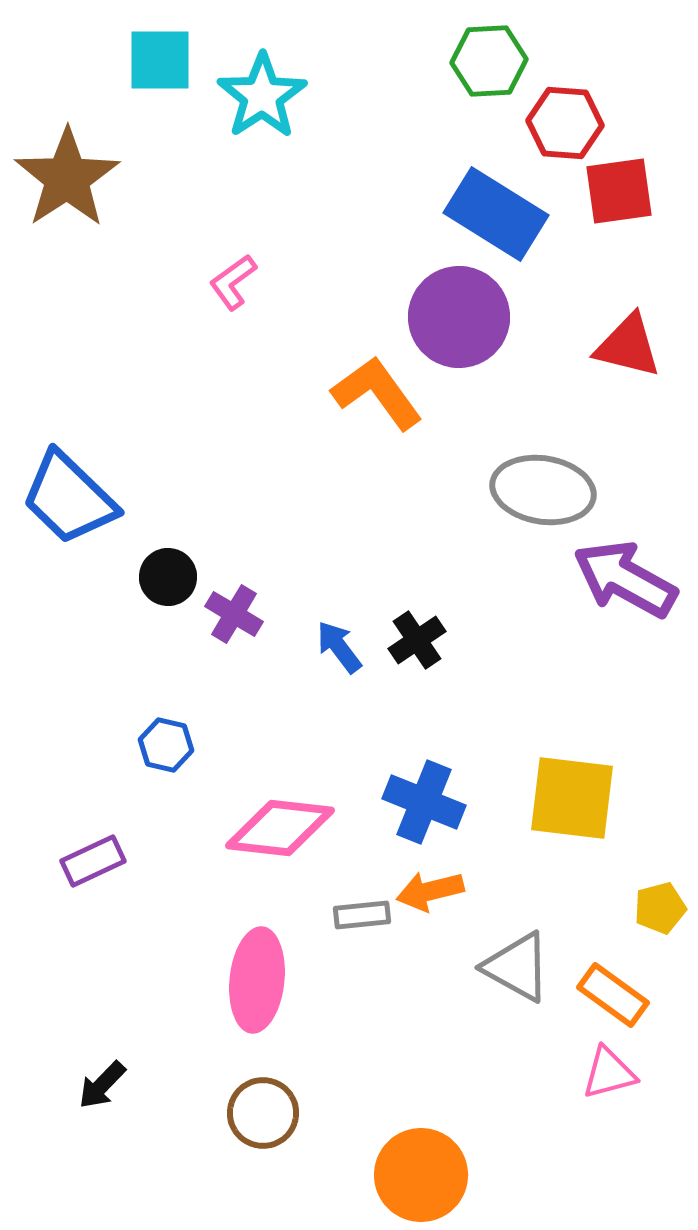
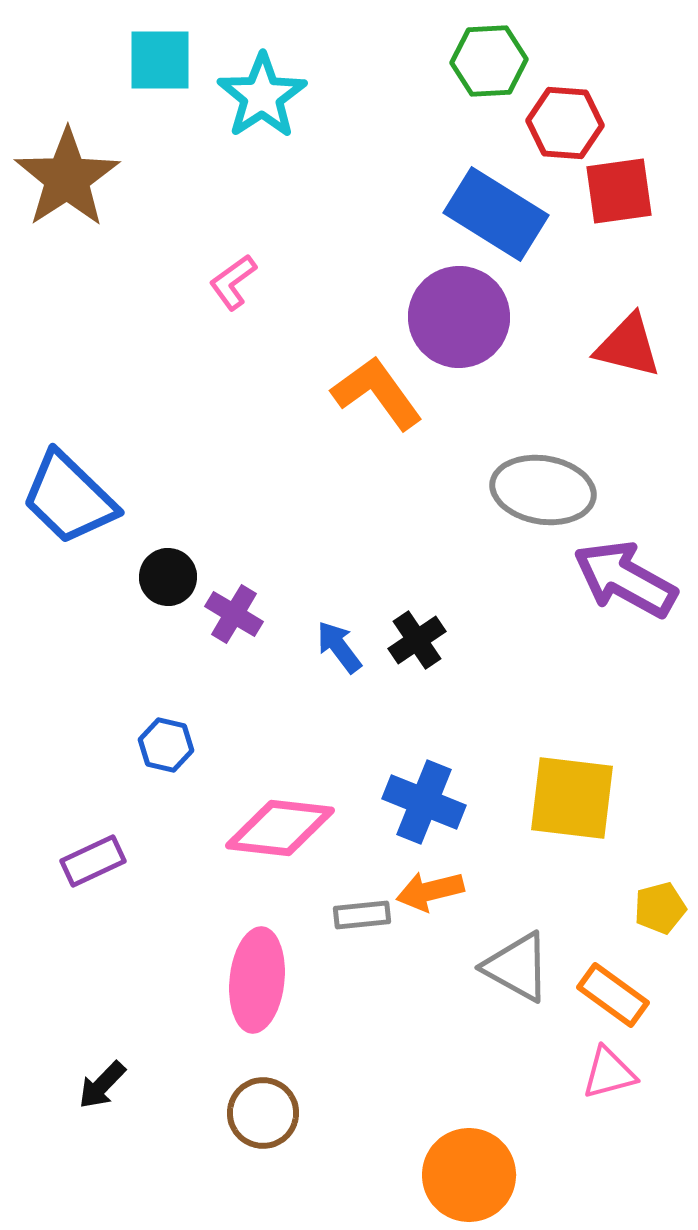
orange circle: moved 48 px right
